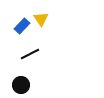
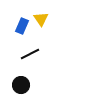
blue rectangle: rotated 21 degrees counterclockwise
